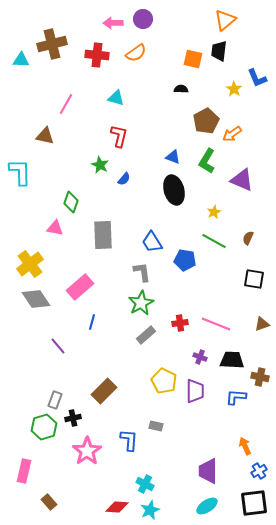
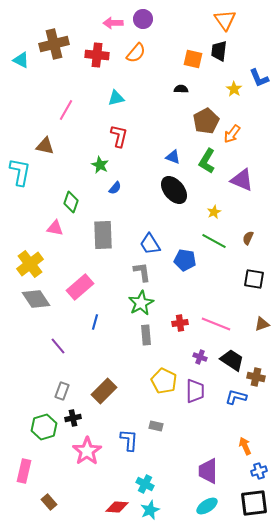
orange triangle at (225, 20): rotated 25 degrees counterclockwise
brown cross at (52, 44): moved 2 px right
orange semicircle at (136, 53): rotated 15 degrees counterclockwise
cyan triangle at (21, 60): rotated 24 degrees clockwise
blue L-shape at (257, 78): moved 2 px right
cyan triangle at (116, 98): rotated 30 degrees counterclockwise
pink line at (66, 104): moved 6 px down
orange arrow at (232, 134): rotated 18 degrees counterclockwise
brown triangle at (45, 136): moved 10 px down
cyan L-shape at (20, 172): rotated 12 degrees clockwise
blue semicircle at (124, 179): moved 9 px left, 9 px down
black ellipse at (174, 190): rotated 24 degrees counterclockwise
blue trapezoid at (152, 242): moved 2 px left, 2 px down
blue line at (92, 322): moved 3 px right
gray rectangle at (146, 335): rotated 54 degrees counterclockwise
black trapezoid at (232, 360): rotated 30 degrees clockwise
brown cross at (260, 377): moved 4 px left
blue L-shape at (236, 397): rotated 10 degrees clockwise
gray rectangle at (55, 400): moved 7 px right, 9 px up
blue cross at (259, 471): rotated 14 degrees clockwise
